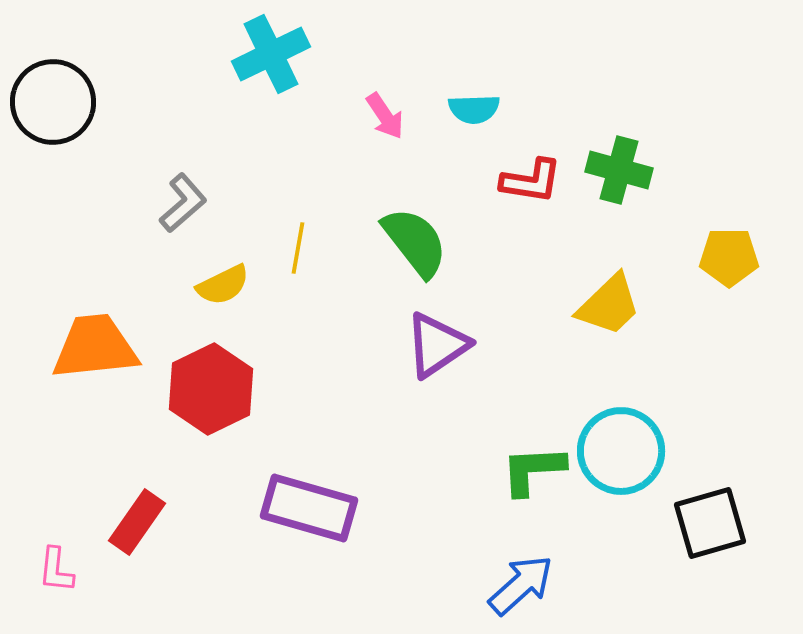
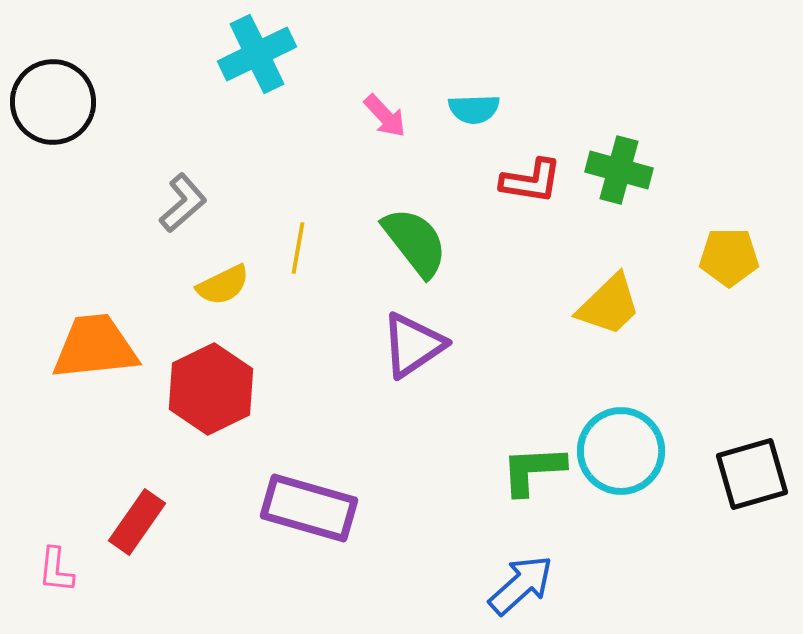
cyan cross: moved 14 px left
pink arrow: rotated 9 degrees counterclockwise
purple triangle: moved 24 px left
black square: moved 42 px right, 49 px up
